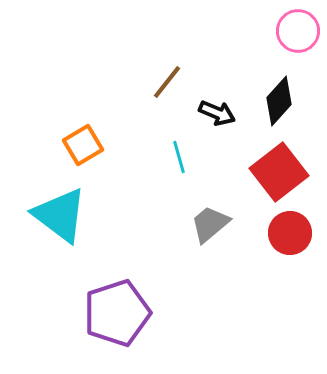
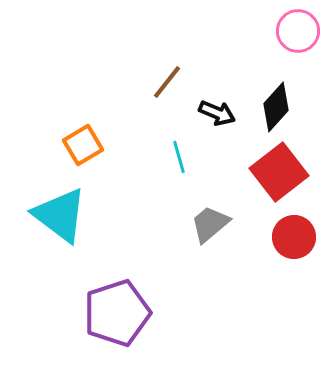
black diamond: moved 3 px left, 6 px down
red circle: moved 4 px right, 4 px down
